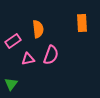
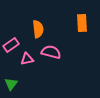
pink rectangle: moved 2 px left, 4 px down
pink semicircle: moved 3 px up; rotated 96 degrees counterclockwise
pink triangle: moved 1 px left
